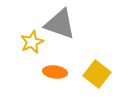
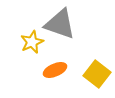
orange ellipse: moved 2 px up; rotated 30 degrees counterclockwise
